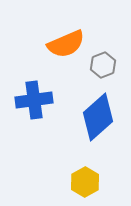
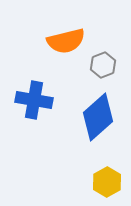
orange semicircle: moved 3 px up; rotated 9 degrees clockwise
blue cross: rotated 18 degrees clockwise
yellow hexagon: moved 22 px right
